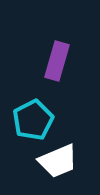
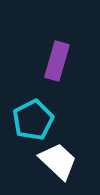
white trapezoid: rotated 114 degrees counterclockwise
